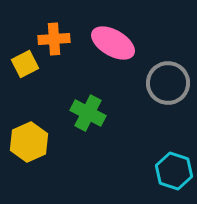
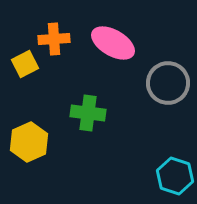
green cross: rotated 20 degrees counterclockwise
cyan hexagon: moved 1 px right, 5 px down
